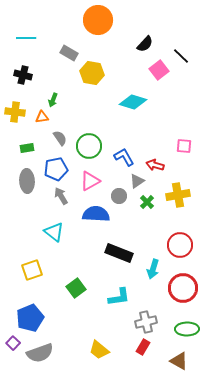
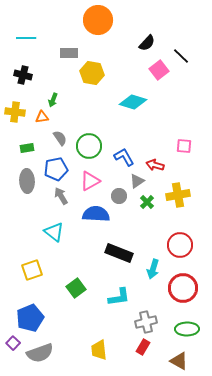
black semicircle at (145, 44): moved 2 px right, 1 px up
gray rectangle at (69, 53): rotated 30 degrees counterclockwise
yellow trapezoid at (99, 350): rotated 45 degrees clockwise
